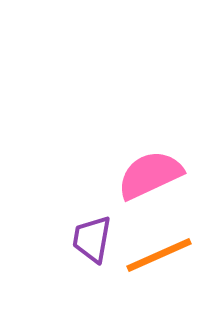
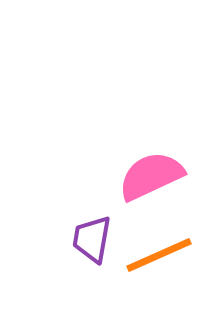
pink semicircle: moved 1 px right, 1 px down
